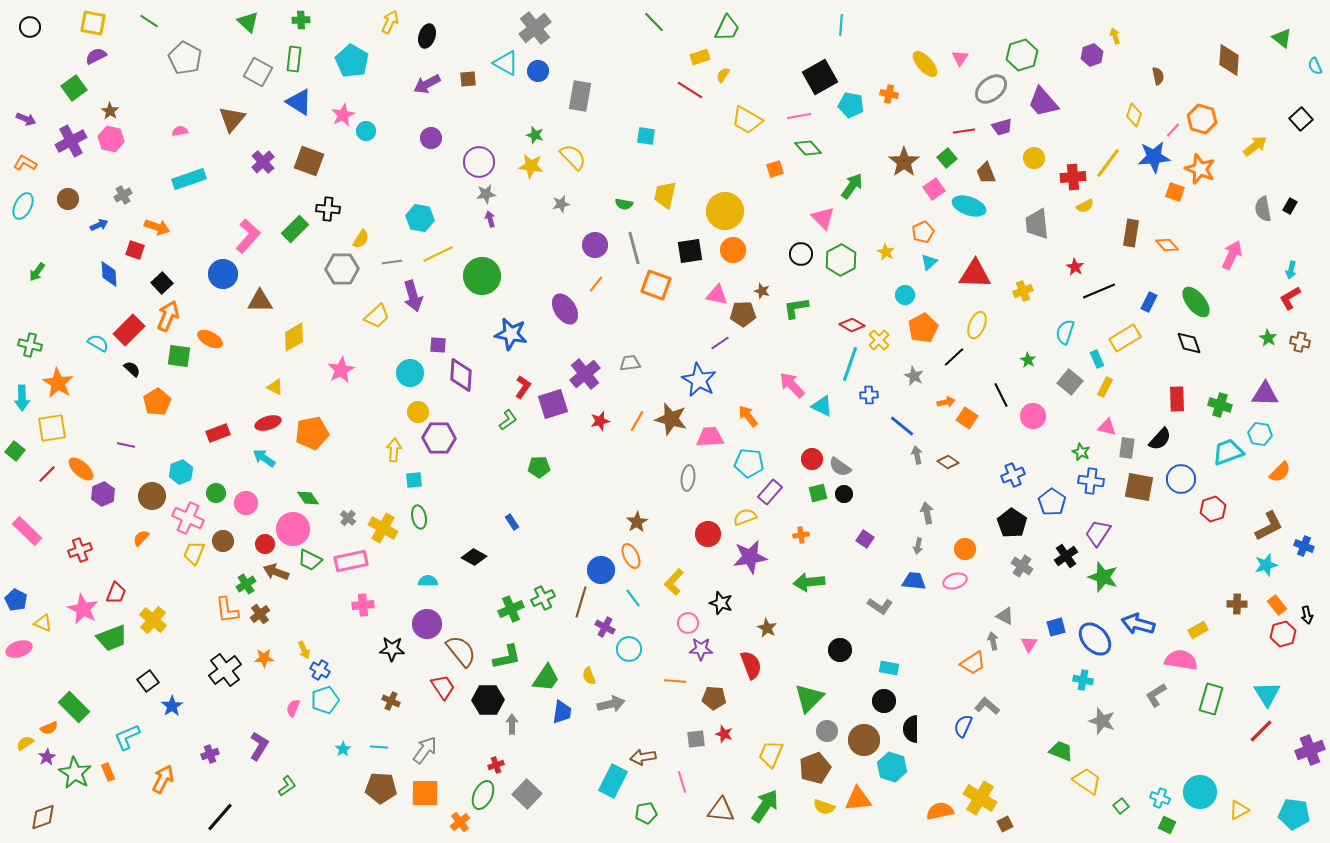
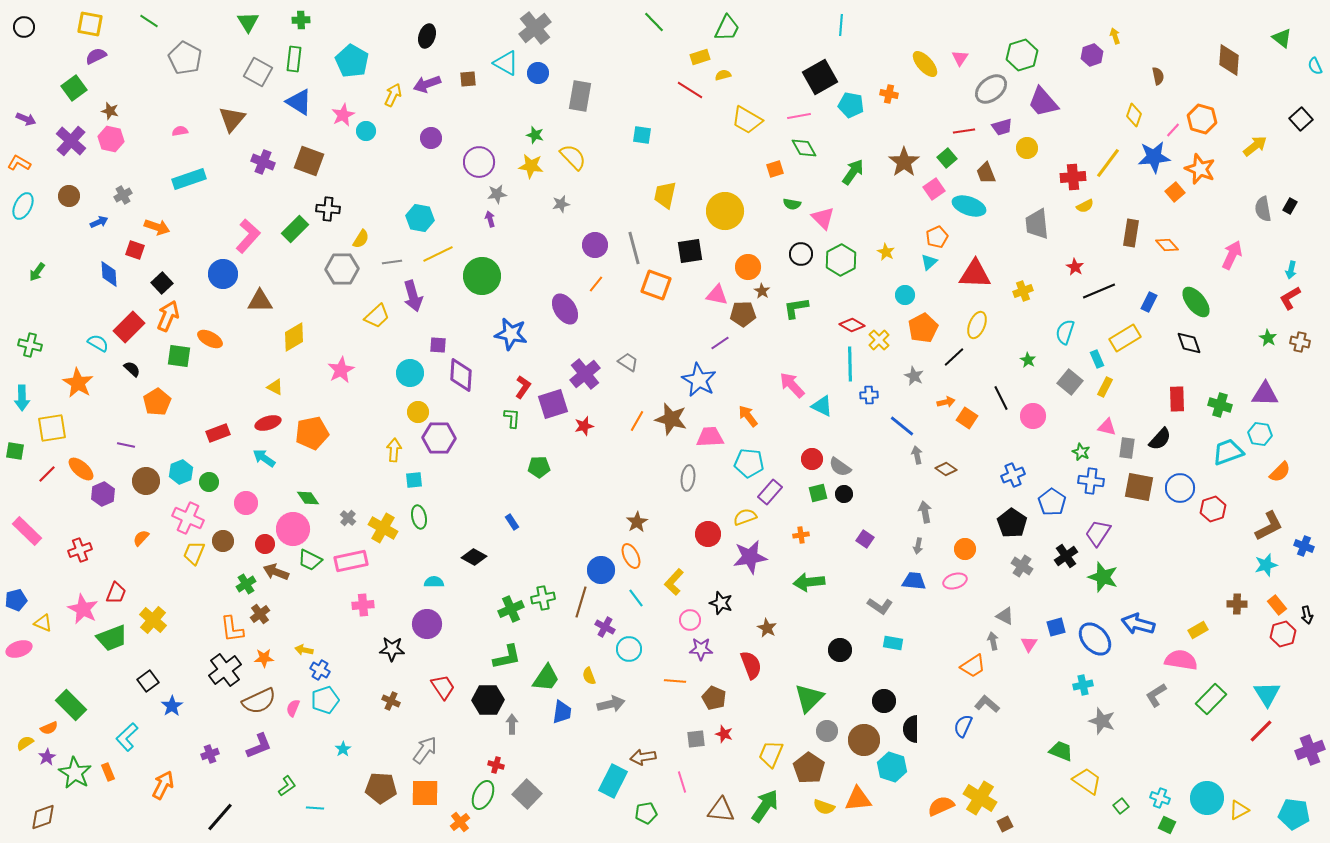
green triangle at (248, 22): rotated 15 degrees clockwise
yellow arrow at (390, 22): moved 3 px right, 73 px down
yellow square at (93, 23): moved 3 px left, 1 px down
black circle at (30, 27): moved 6 px left
blue circle at (538, 71): moved 2 px down
yellow semicircle at (723, 75): rotated 42 degrees clockwise
purple arrow at (427, 84): rotated 8 degrees clockwise
brown star at (110, 111): rotated 18 degrees counterclockwise
cyan square at (646, 136): moved 4 px left, 1 px up
purple cross at (71, 141): rotated 20 degrees counterclockwise
green diamond at (808, 148): moved 4 px left; rotated 12 degrees clockwise
yellow circle at (1034, 158): moved 7 px left, 10 px up
purple cross at (263, 162): rotated 25 degrees counterclockwise
orange L-shape at (25, 163): moved 6 px left
green arrow at (852, 186): moved 1 px right, 14 px up
orange square at (1175, 192): rotated 30 degrees clockwise
gray star at (486, 194): moved 11 px right
brown circle at (68, 199): moved 1 px right, 3 px up
green semicircle at (624, 204): moved 168 px right
blue arrow at (99, 225): moved 3 px up
orange pentagon at (923, 232): moved 14 px right, 5 px down
orange circle at (733, 250): moved 15 px right, 17 px down
brown star at (762, 291): rotated 14 degrees clockwise
red rectangle at (129, 330): moved 3 px up
gray trapezoid at (630, 363): moved 2 px left, 1 px up; rotated 40 degrees clockwise
cyan line at (850, 364): rotated 20 degrees counterclockwise
orange star at (58, 383): moved 20 px right
black line at (1001, 395): moved 3 px down
green L-shape at (508, 420): moved 4 px right, 2 px up; rotated 50 degrees counterclockwise
red star at (600, 421): moved 16 px left, 5 px down
green square at (15, 451): rotated 30 degrees counterclockwise
brown diamond at (948, 462): moved 2 px left, 7 px down
blue circle at (1181, 479): moved 1 px left, 9 px down
green circle at (216, 493): moved 7 px left, 11 px up
brown circle at (152, 496): moved 6 px left, 15 px up
gray arrow at (927, 513): moved 2 px left, 1 px up
cyan semicircle at (428, 581): moved 6 px right, 1 px down
green cross at (543, 598): rotated 15 degrees clockwise
cyan line at (633, 598): moved 3 px right
blue pentagon at (16, 600): rotated 30 degrees clockwise
orange L-shape at (227, 610): moved 5 px right, 19 px down
pink circle at (688, 623): moved 2 px right, 3 px up
yellow arrow at (304, 650): rotated 126 degrees clockwise
brown semicircle at (461, 651): moved 202 px left, 50 px down; rotated 104 degrees clockwise
orange trapezoid at (973, 663): moved 3 px down
cyan rectangle at (889, 668): moved 4 px right, 25 px up
cyan cross at (1083, 680): moved 5 px down; rotated 24 degrees counterclockwise
brown pentagon at (714, 698): rotated 20 degrees clockwise
green rectangle at (1211, 699): rotated 28 degrees clockwise
gray L-shape at (987, 706): moved 2 px up
green rectangle at (74, 707): moved 3 px left, 2 px up
cyan L-shape at (127, 737): rotated 20 degrees counterclockwise
purple L-shape at (259, 746): rotated 36 degrees clockwise
cyan line at (379, 747): moved 64 px left, 61 px down
red cross at (496, 765): rotated 35 degrees clockwise
brown pentagon at (815, 768): moved 6 px left; rotated 16 degrees counterclockwise
orange arrow at (163, 779): moved 6 px down
cyan circle at (1200, 792): moved 7 px right, 6 px down
orange semicircle at (940, 811): moved 1 px right, 5 px up; rotated 12 degrees counterclockwise
